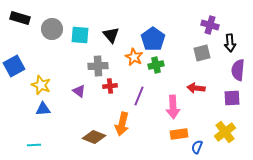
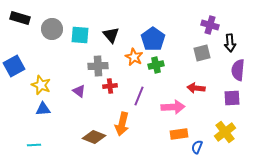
pink arrow: rotated 90 degrees counterclockwise
